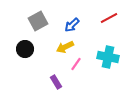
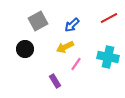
purple rectangle: moved 1 px left, 1 px up
